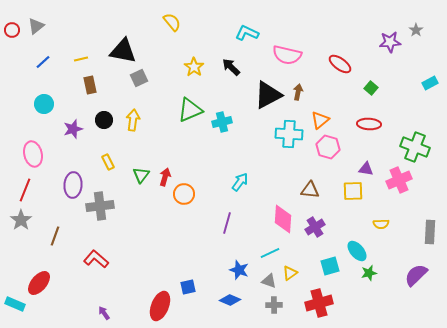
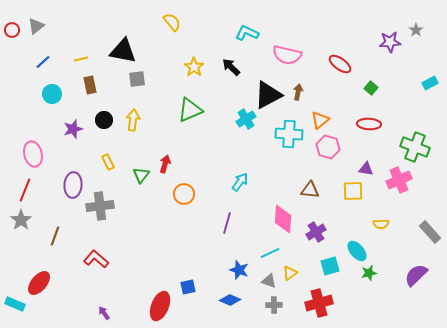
gray square at (139, 78): moved 2 px left, 1 px down; rotated 18 degrees clockwise
cyan circle at (44, 104): moved 8 px right, 10 px up
cyan cross at (222, 122): moved 24 px right, 3 px up; rotated 18 degrees counterclockwise
red arrow at (165, 177): moved 13 px up
purple cross at (315, 227): moved 1 px right, 5 px down
gray rectangle at (430, 232): rotated 45 degrees counterclockwise
